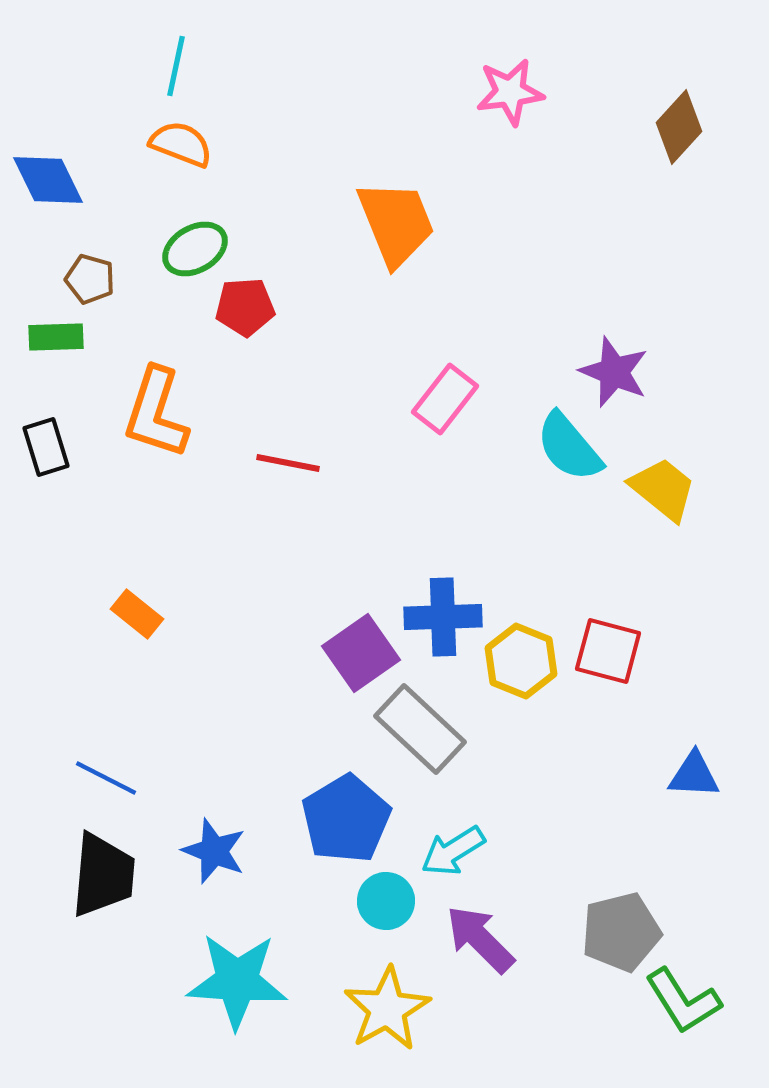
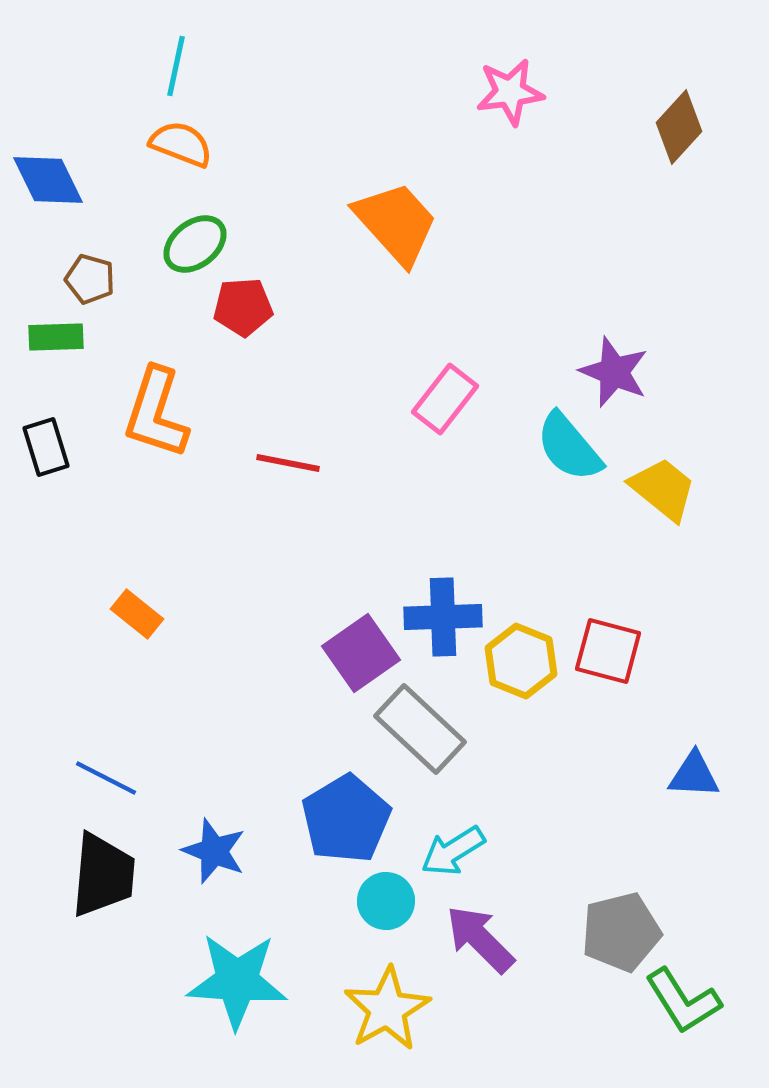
orange trapezoid: rotated 20 degrees counterclockwise
green ellipse: moved 5 px up; rotated 8 degrees counterclockwise
red pentagon: moved 2 px left
